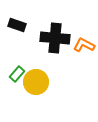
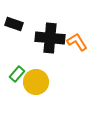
black rectangle: moved 3 px left, 1 px up
black cross: moved 5 px left
orange L-shape: moved 7 px left, 3 px up; rotated 30 degrees clockwise
